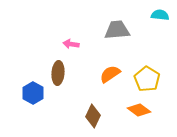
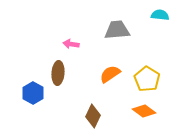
orange diamond: moved 5 px right, 1 px down
